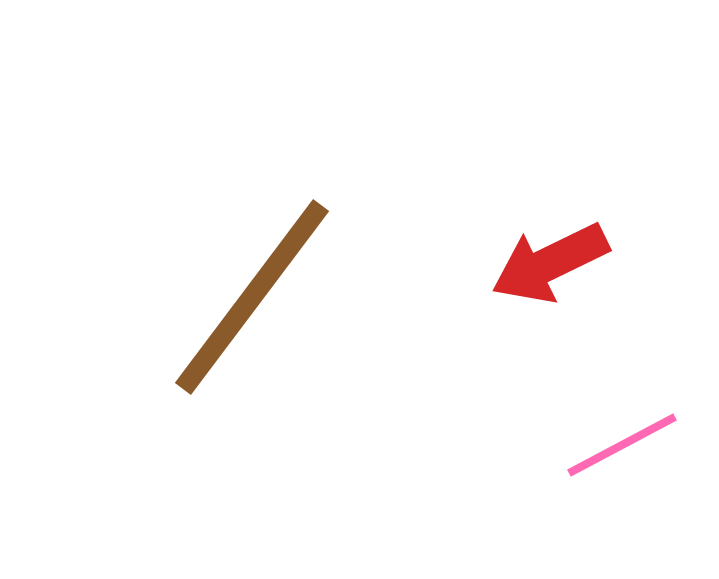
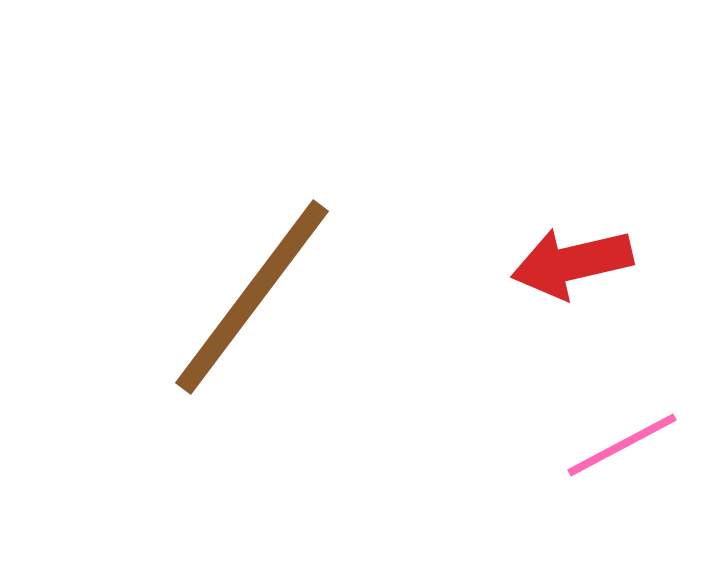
red arrow: moved 22 px right; rotated 13 degrees clockwise
